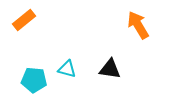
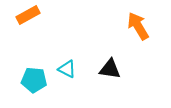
orange rectangle: moved 4 px right, 5 px up; rotated 10 degrees clockwise
orange arrow: moved 1 px down
cyan triangle: rotated 12 degrees clockwise
